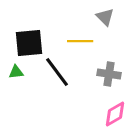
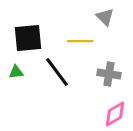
black square: moved 1 px left, 5 px up
